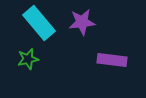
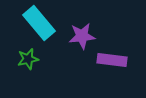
purple star: moved 14 px down
